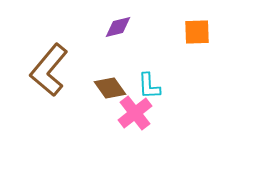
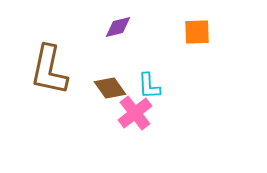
brown L-shape: rotated 28 degrees counterclockwise
